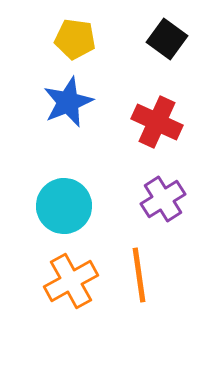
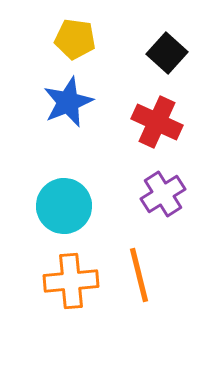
black square: moved 14 px down; rotated 6 degrees clockwise
purple cross: moved 5 px up
orange line: rotated 6 degrees counterclockwise
orange cross: rotated 24 degrees clockwise
